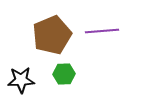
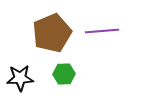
brown pentagon: moved 2 px up
black star: moved 1 px left, 2 px up
